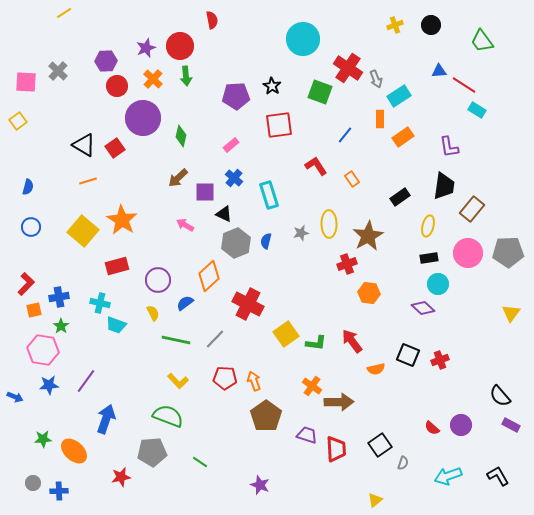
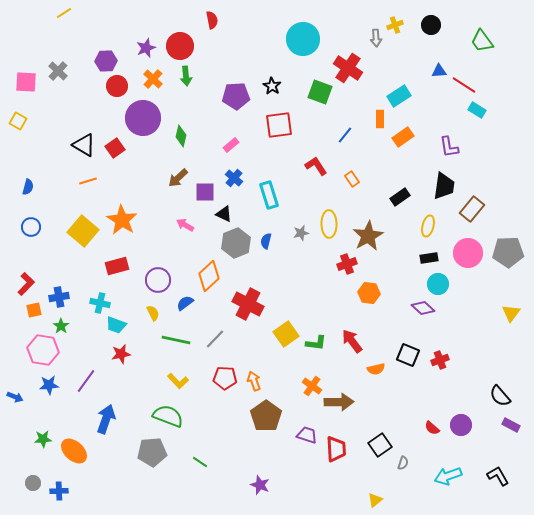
gray arrow at (376, 79): moved 41 px up; rotated 18 degrees clockwise
yellow square at (18, 121): rotated 24 degrees counterclockwise
red star at (121, 477): moved 123 px up
